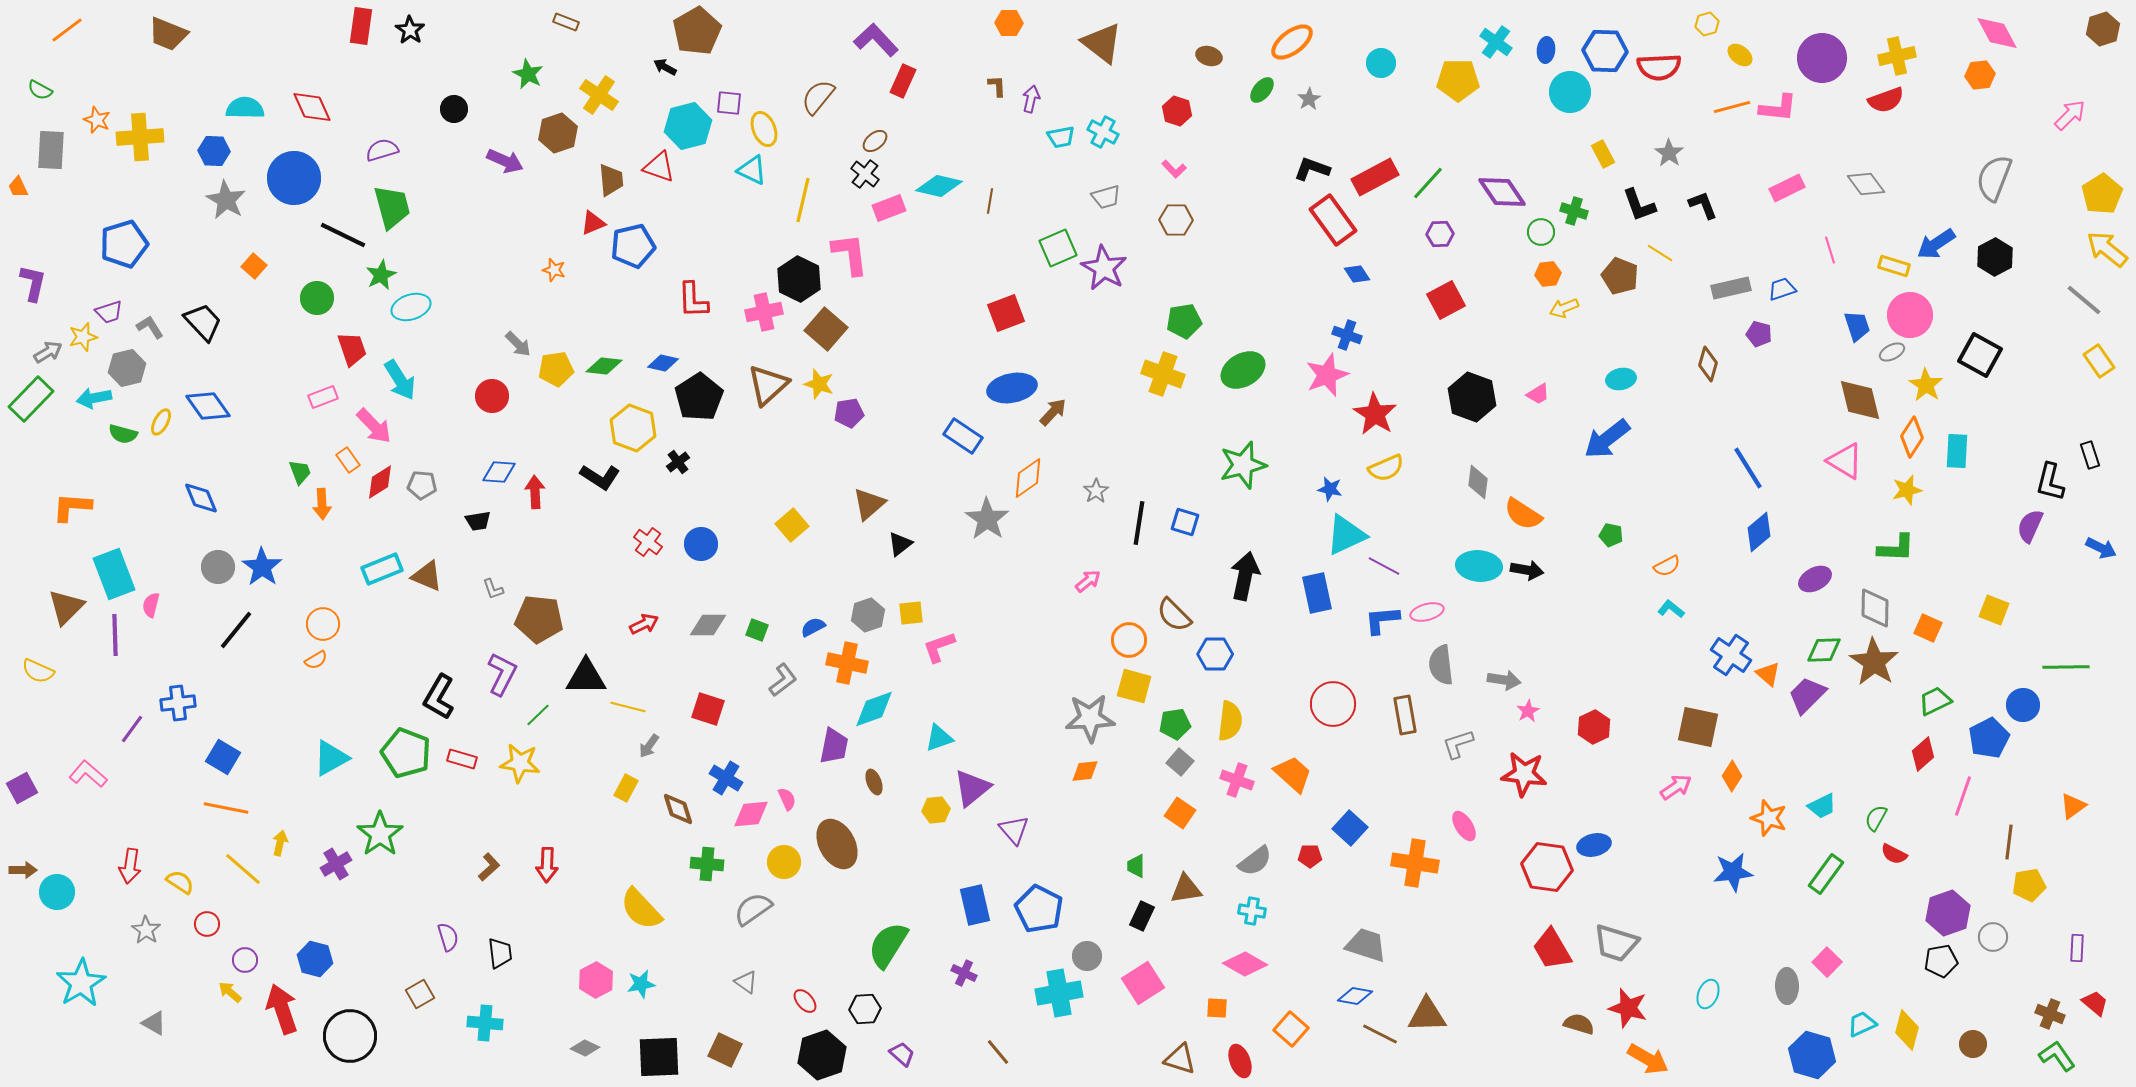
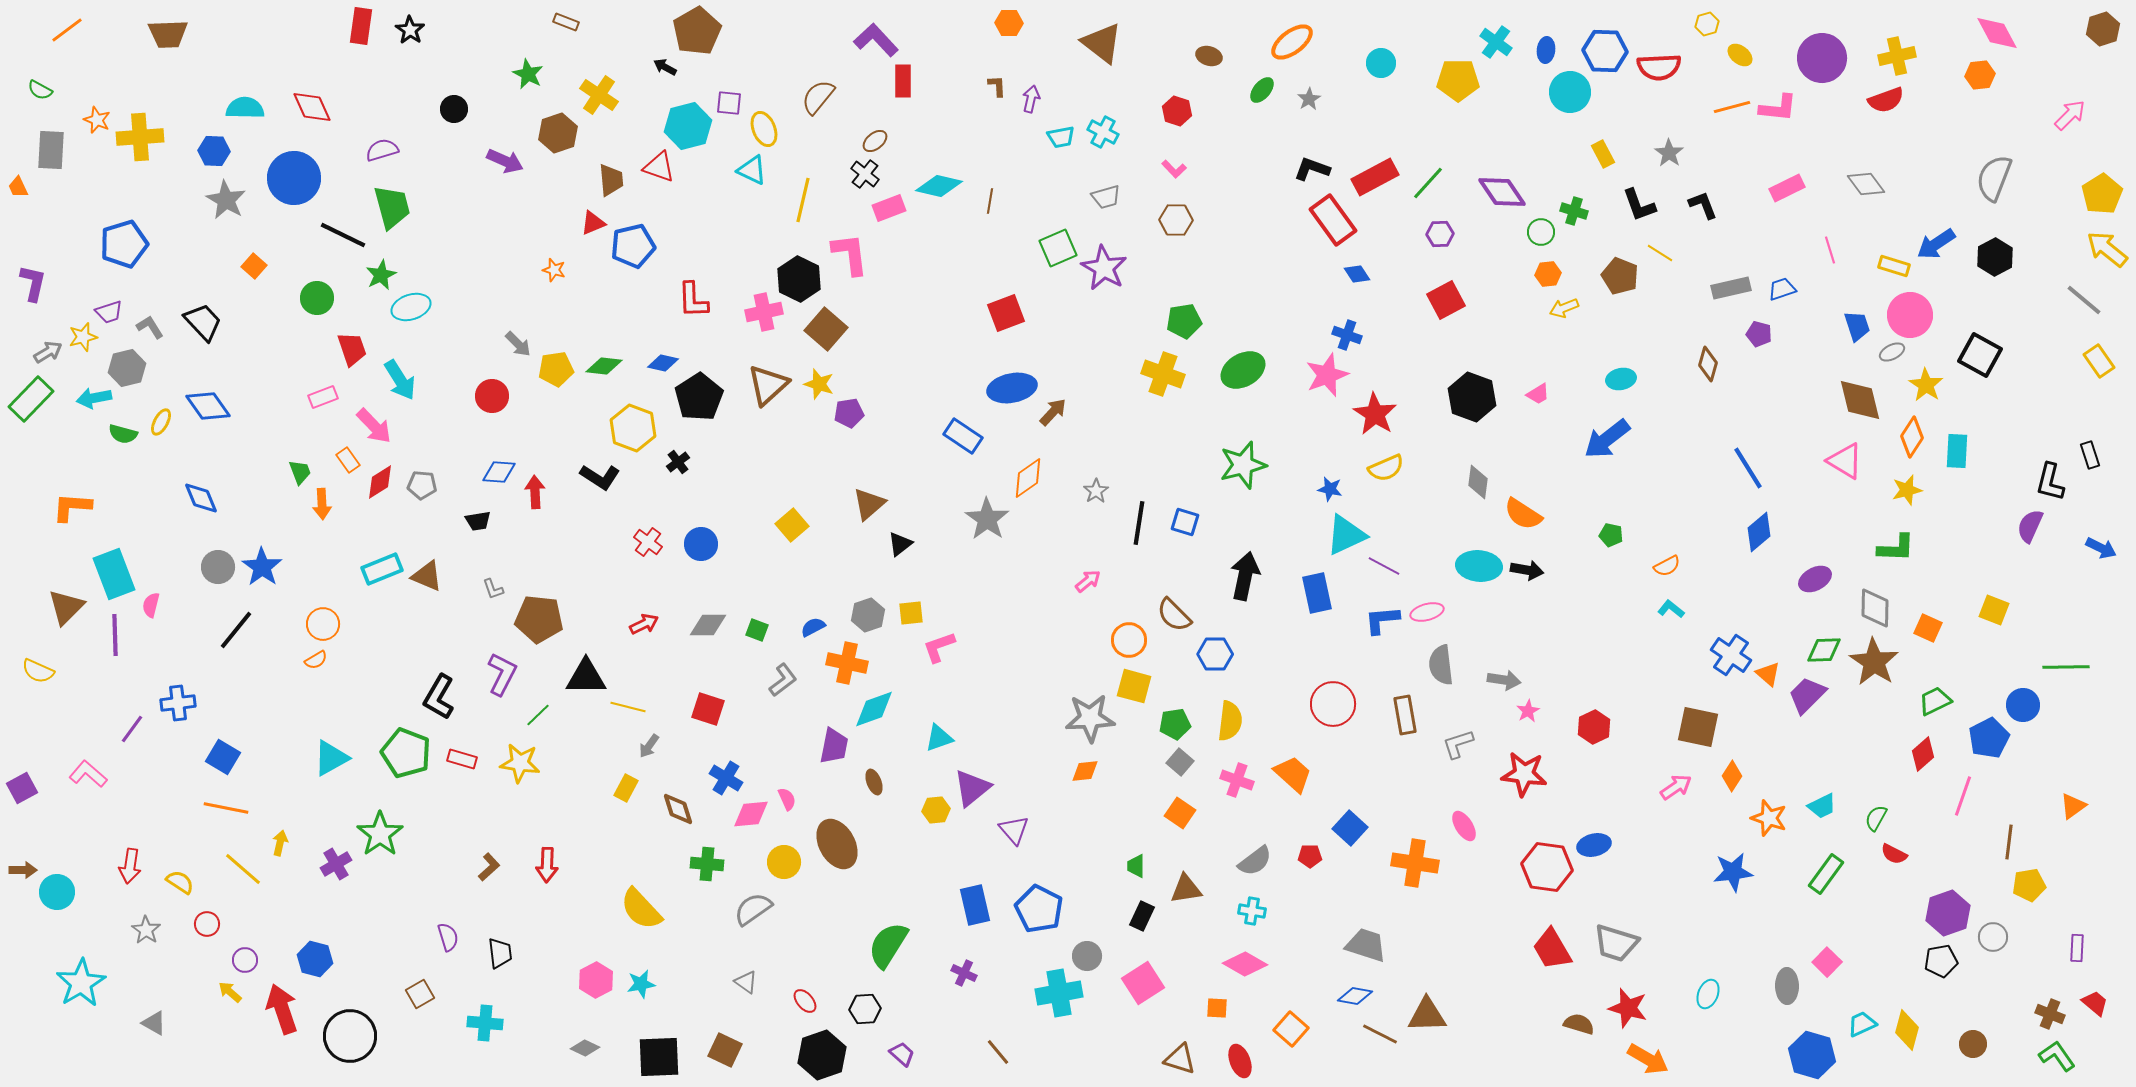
brown trapezoid at (168, 34): rotated 24 degrees counterclockwise
red rectangle at (903, 81): rotated 24 degrees counterclockwise
